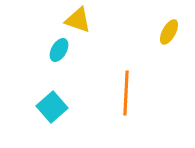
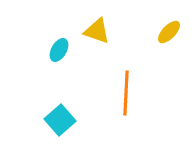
yellow triangle: moved 19 px right, 11 px down
yellow ellipse: rotated 15 degrees clockwise
cyan square: moved 8 px right, 13 px down
